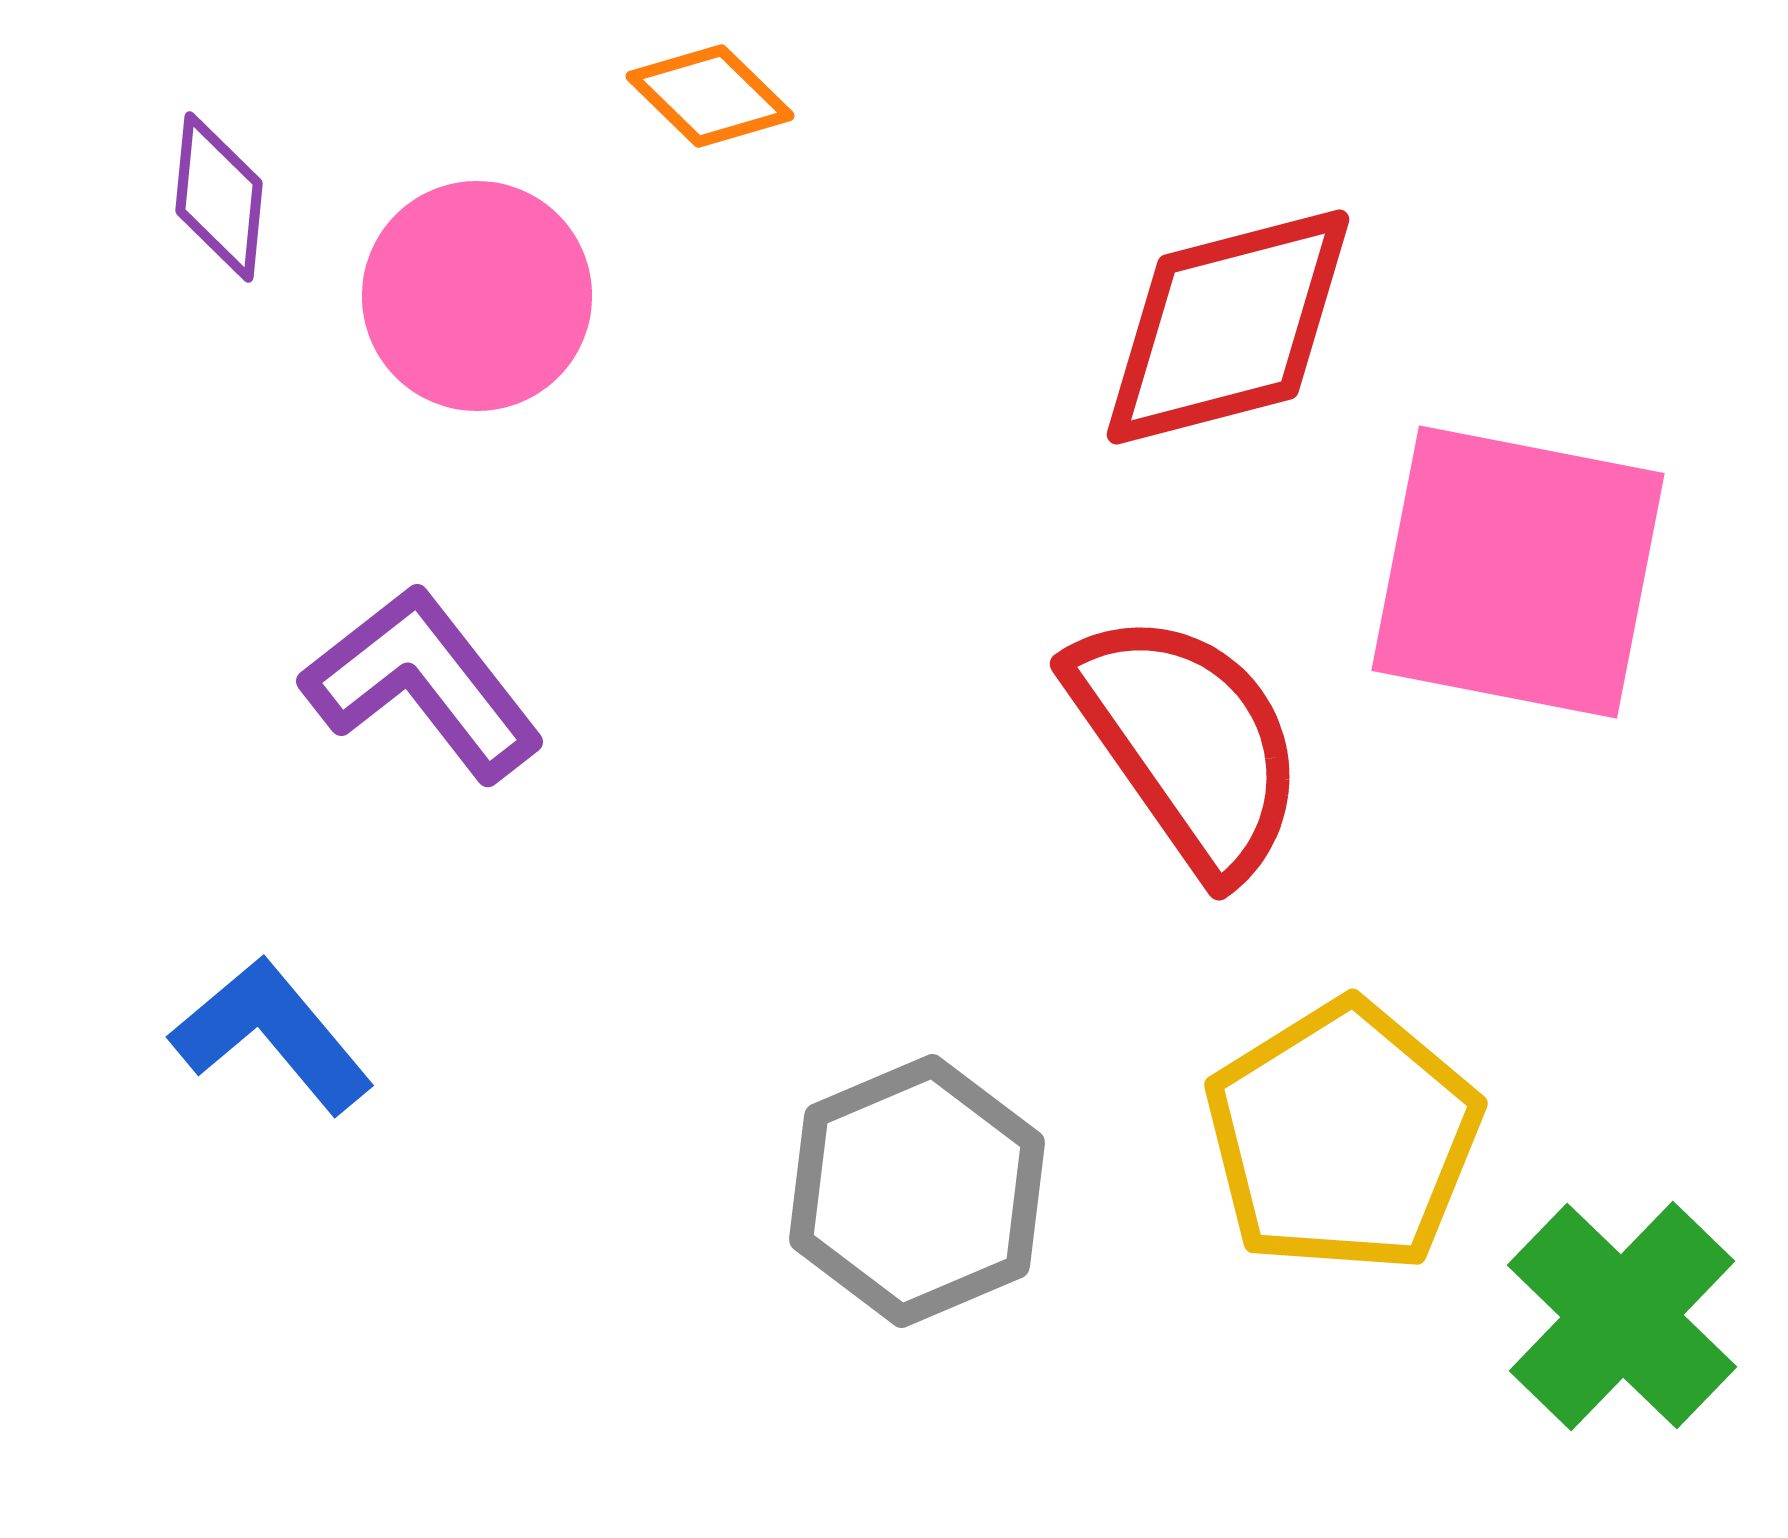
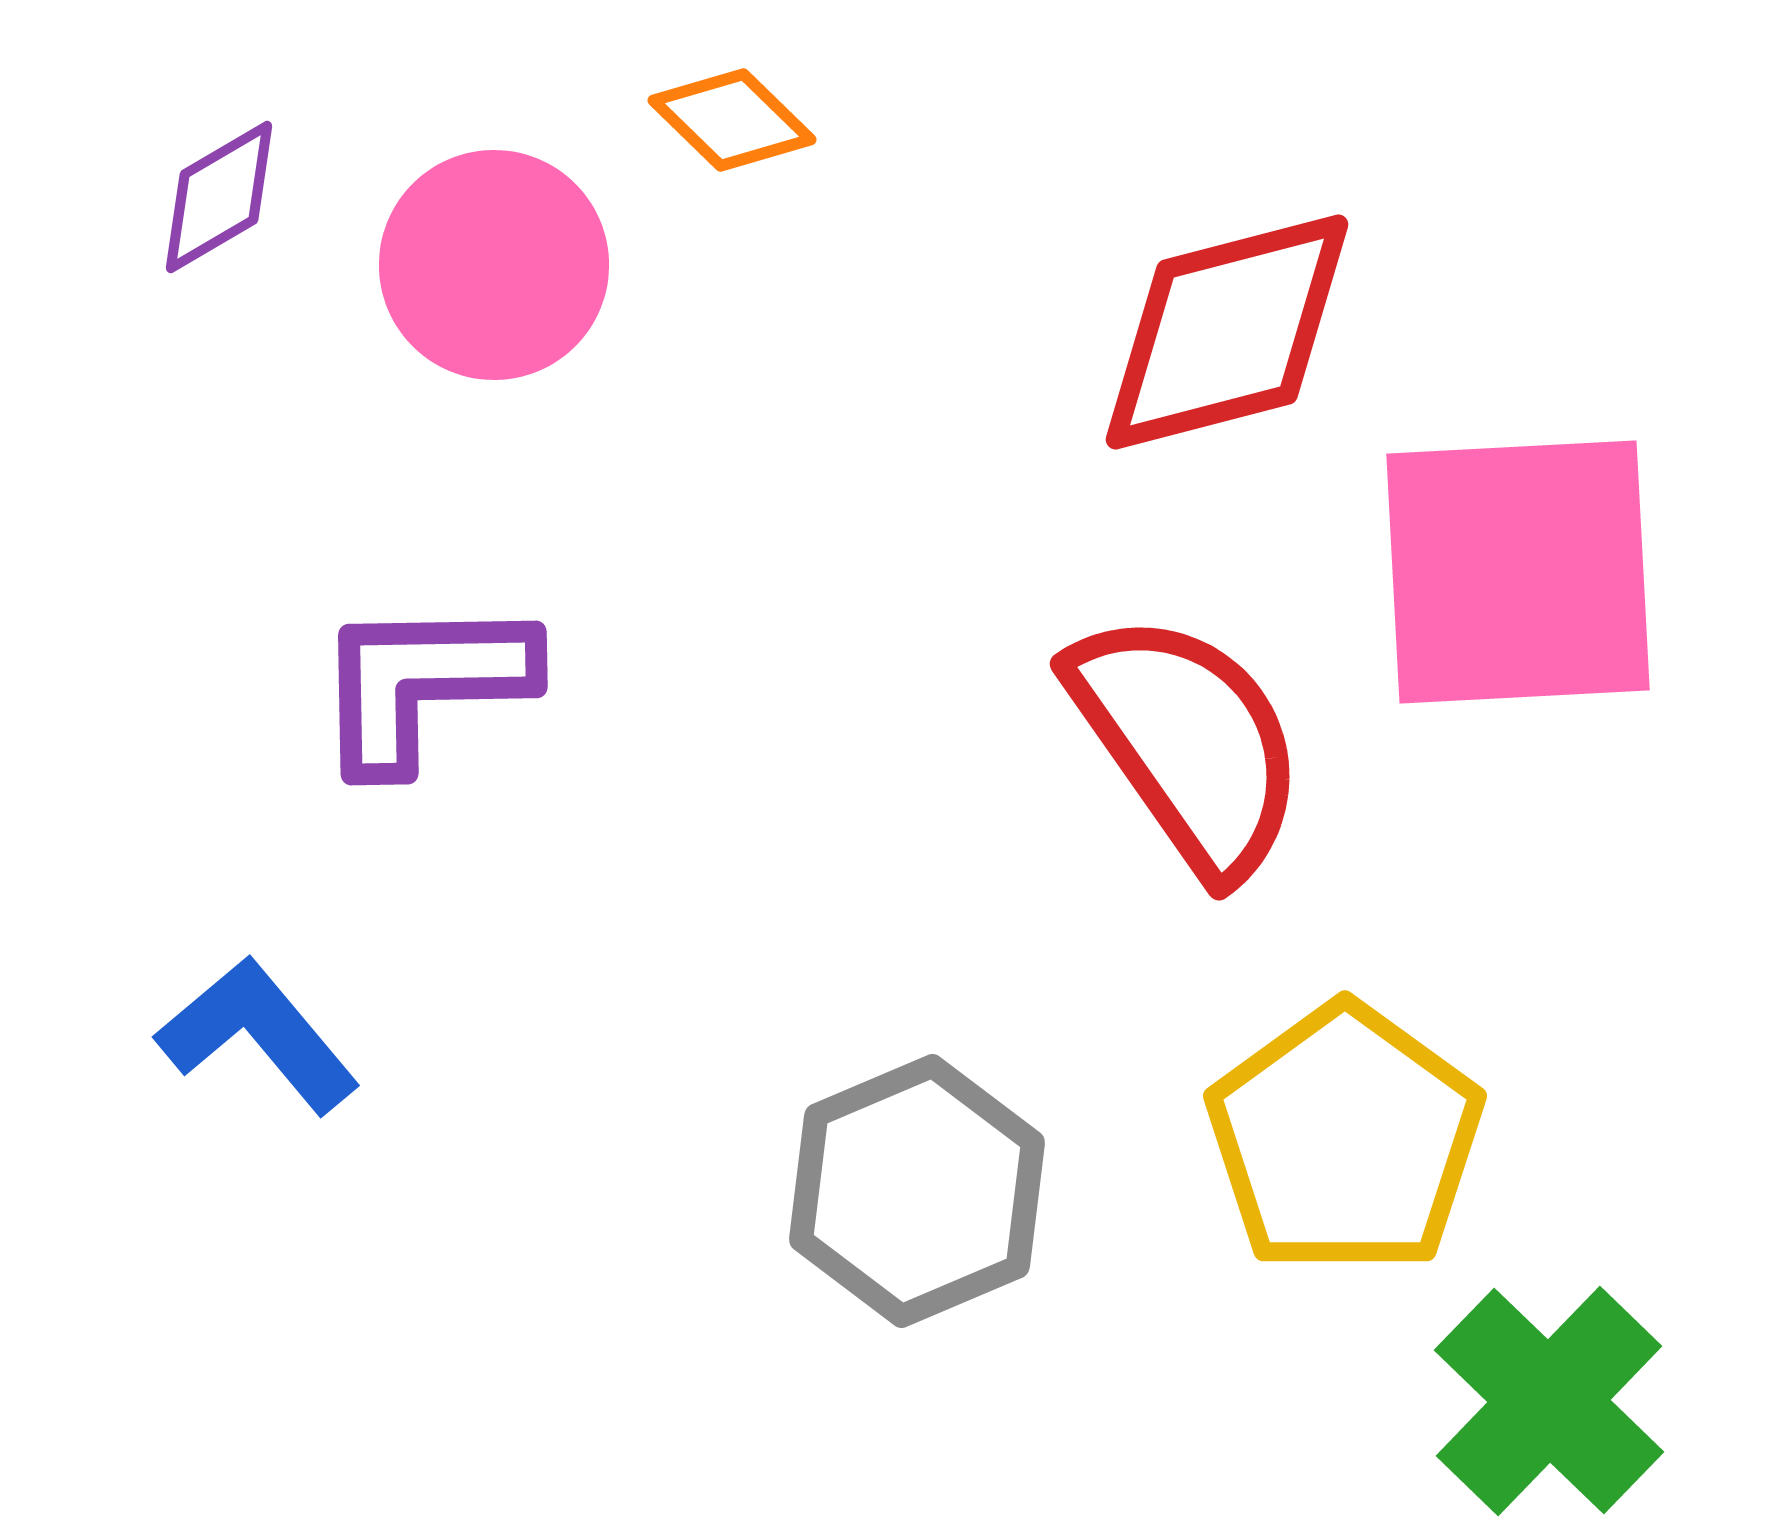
orange diamond: moved 22 px right, 24 px down
purple diamond: rotated 54 degrees clockwise
pink circle: moved 17 px right, 31 px up
red diamond: moved 1 px left, 5 px down
pink square: rotated 14 degrees counterclockwise
purple L-shape: rotated 53 degrees counterclockwise
blue L-shape: moved 14 px left
yellow pentagon: moved 2 px right, 2 px down; rotated 4 degrees counterclockwise
green cross: moved 73 px left, 85 px down
